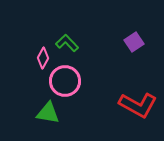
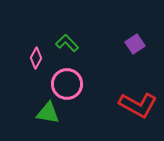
purple square: moved 1 px right, 2 px down
pink diamond: moved 7 px left
pink circle: moved 2 px right, 3 px down
